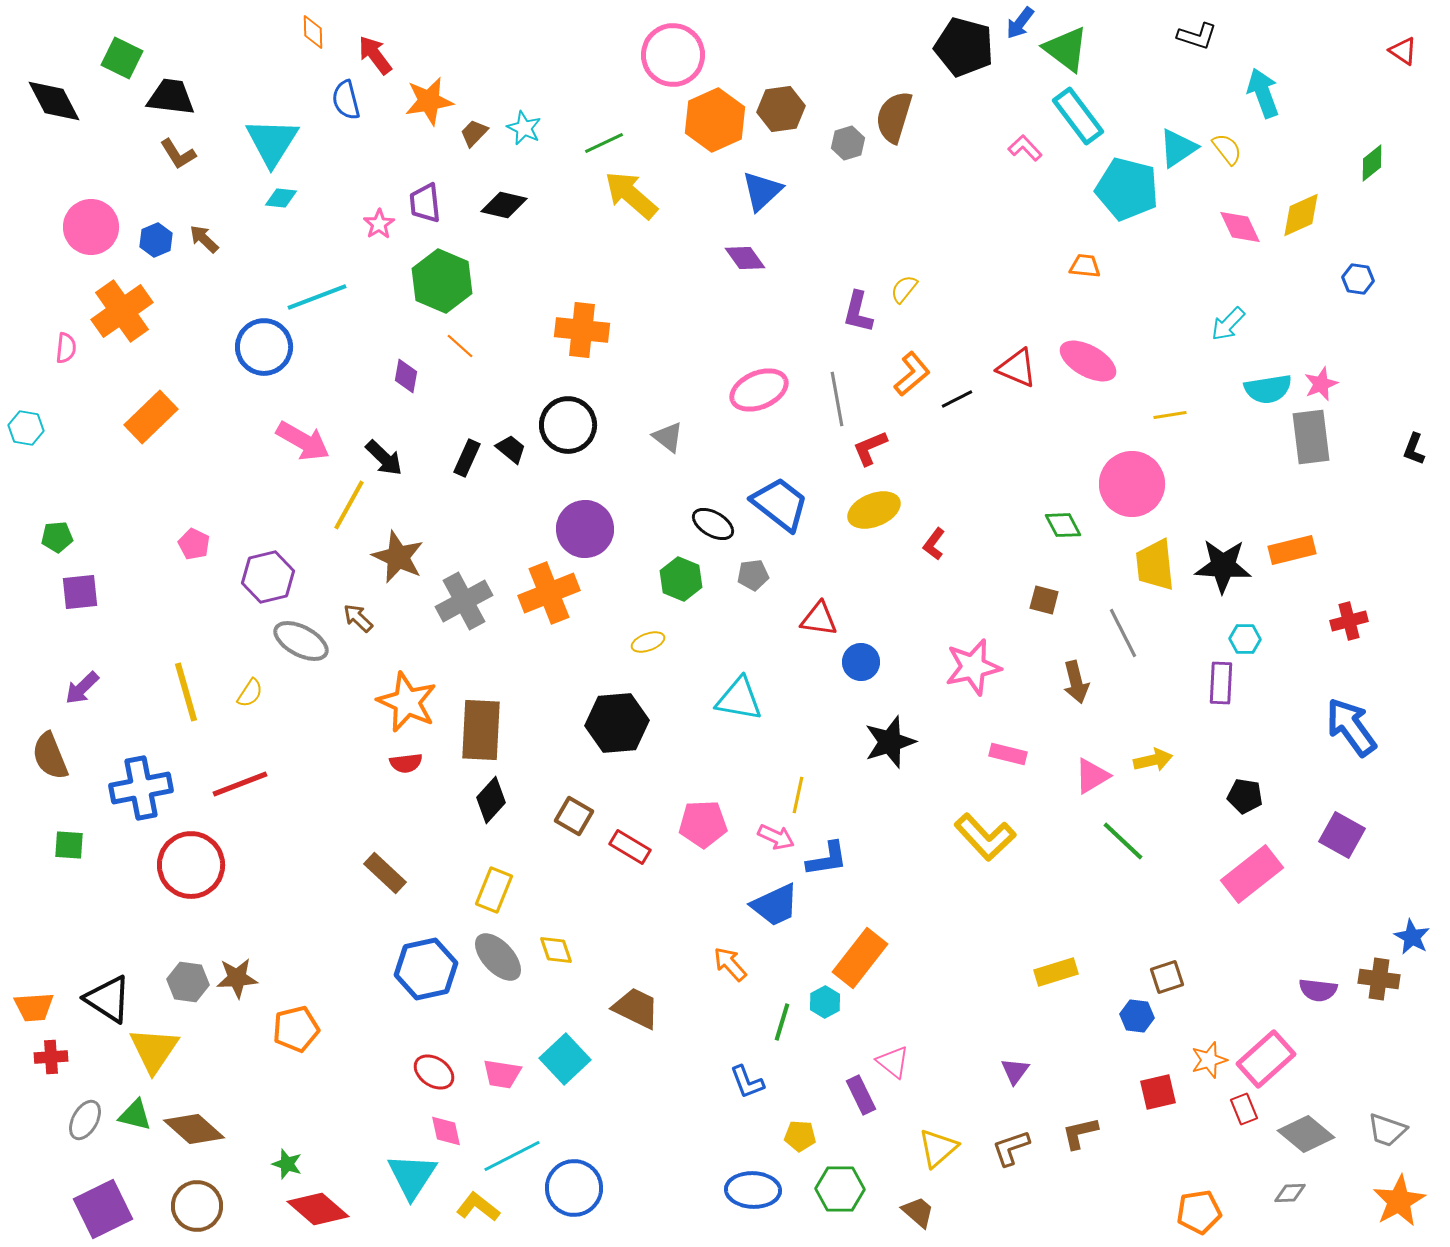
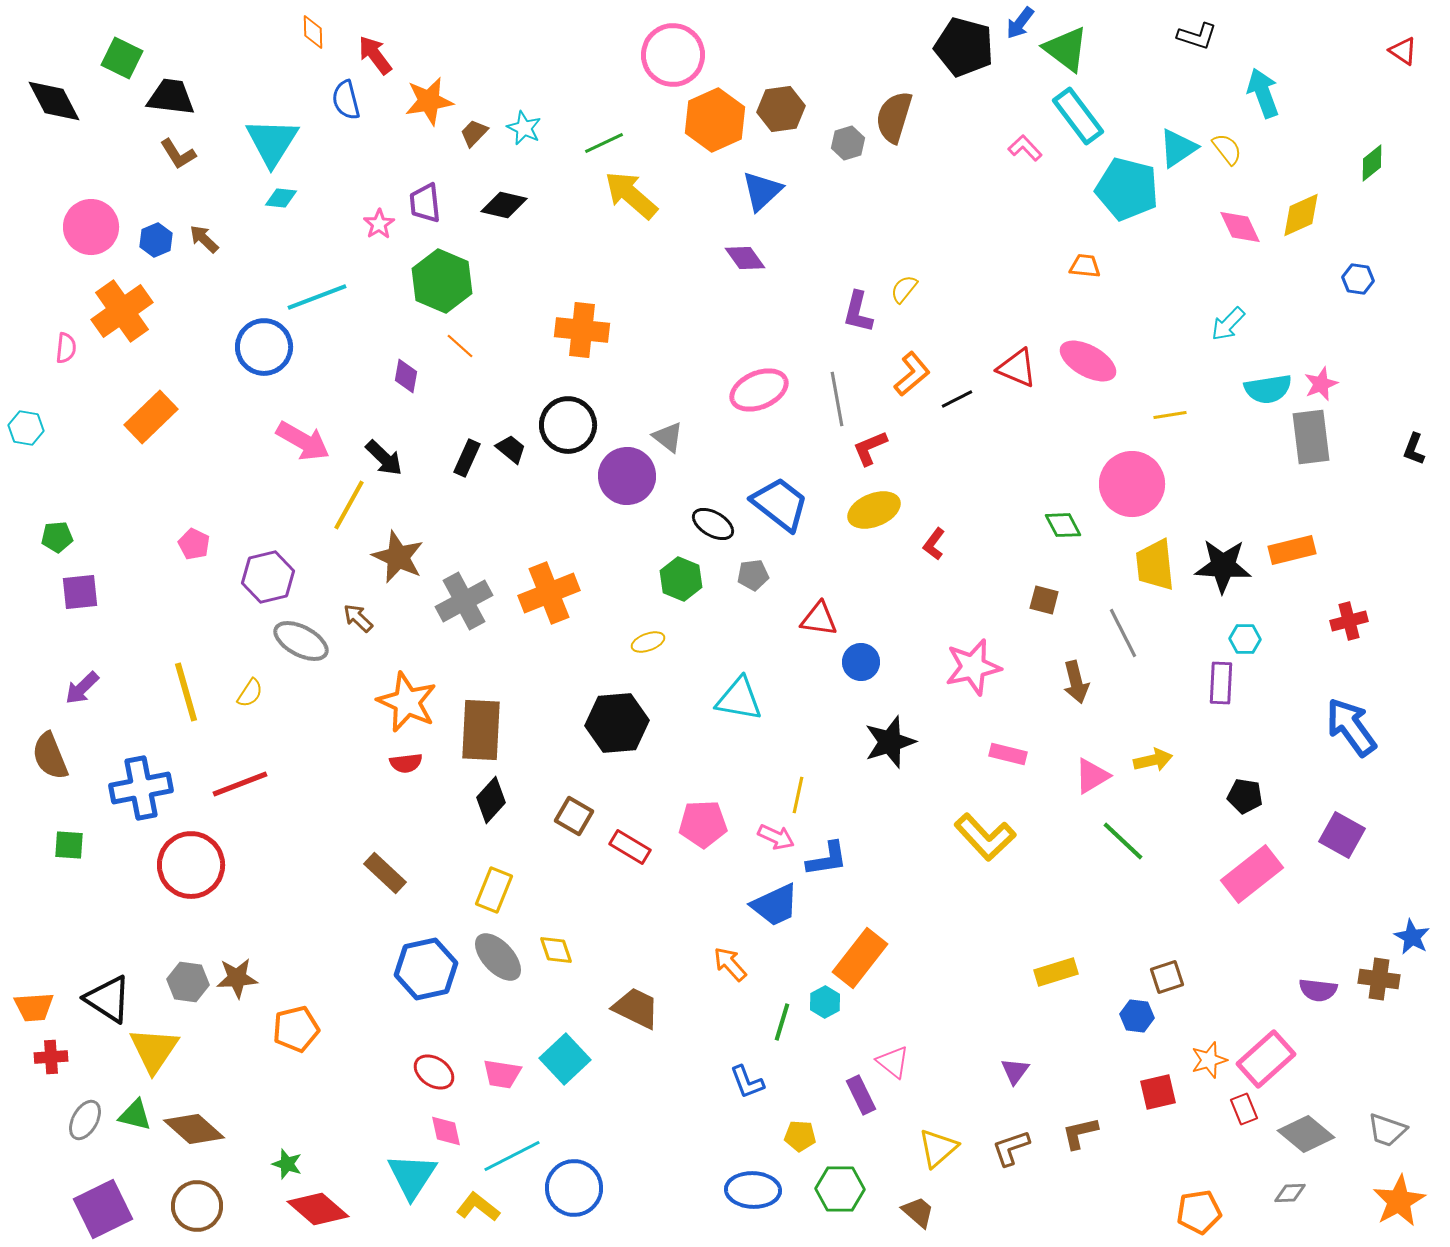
purple circle at (585, 529): moved 42 px right, 53 px up
